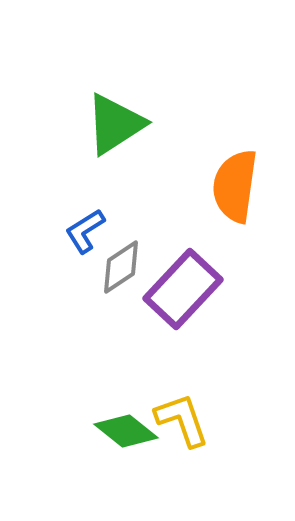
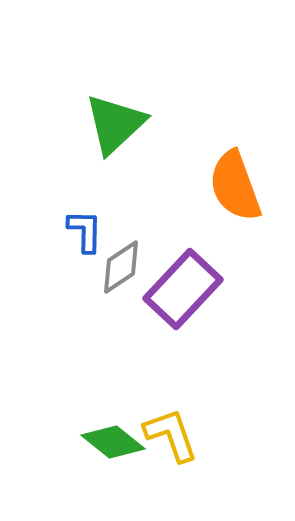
green triangle: rotated 10 degrees counterclockwise
orange semicircle: rotated 28 degrees counterclockwise
blue L-shape: rotated 123 degrees clockwise
yellow L-shape: moved 11 px left, 15 px down
green diamond: moved 13 px left, 11 px down
